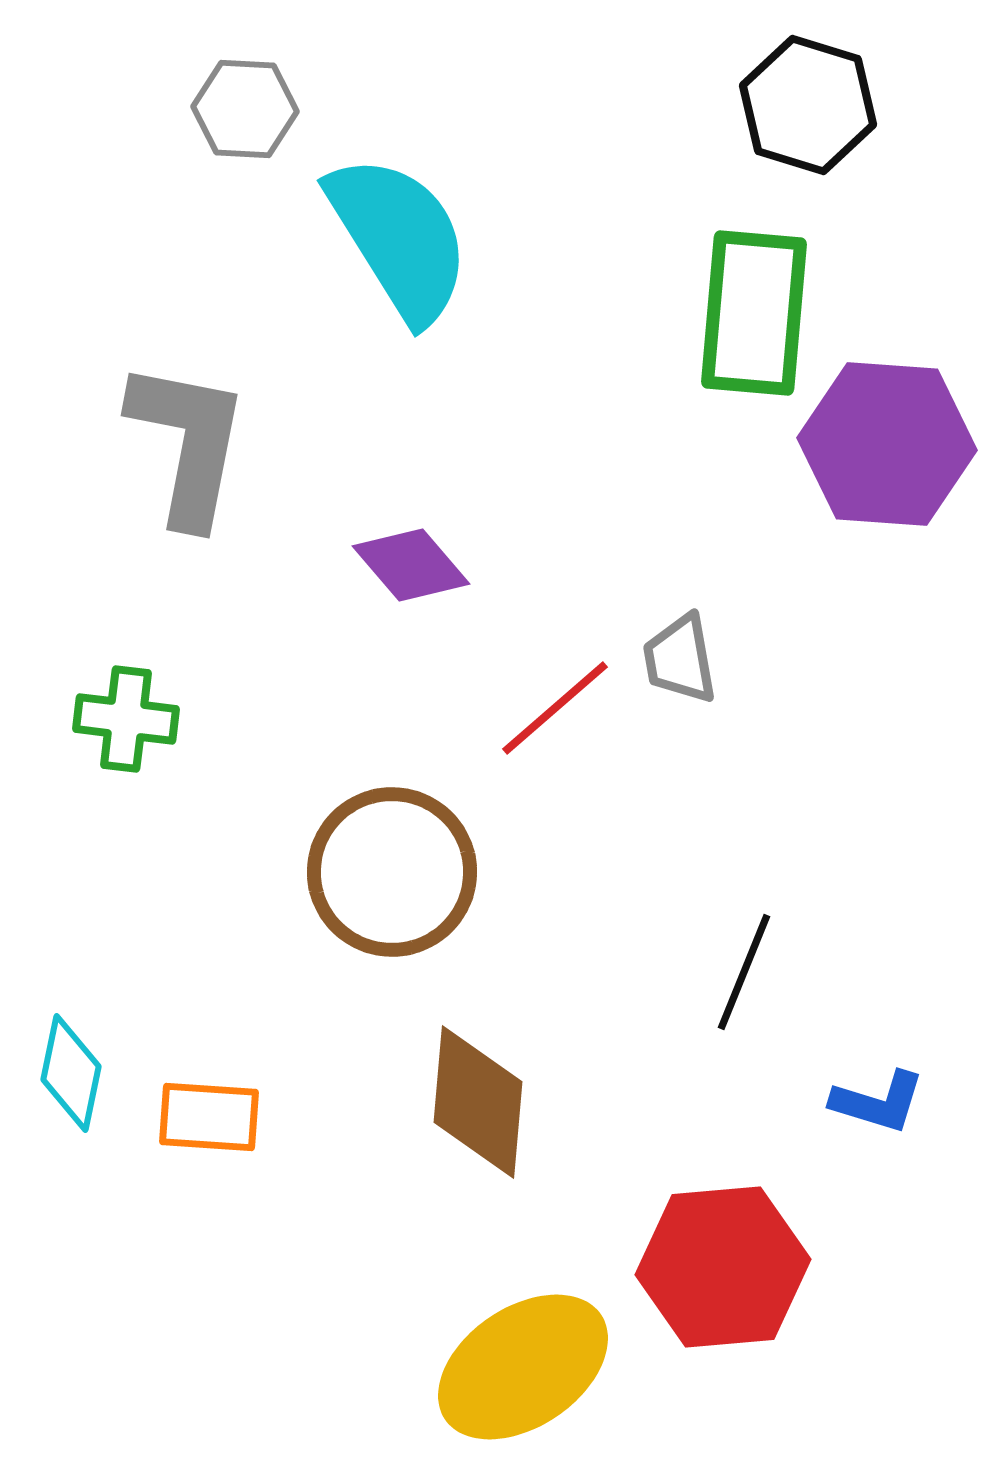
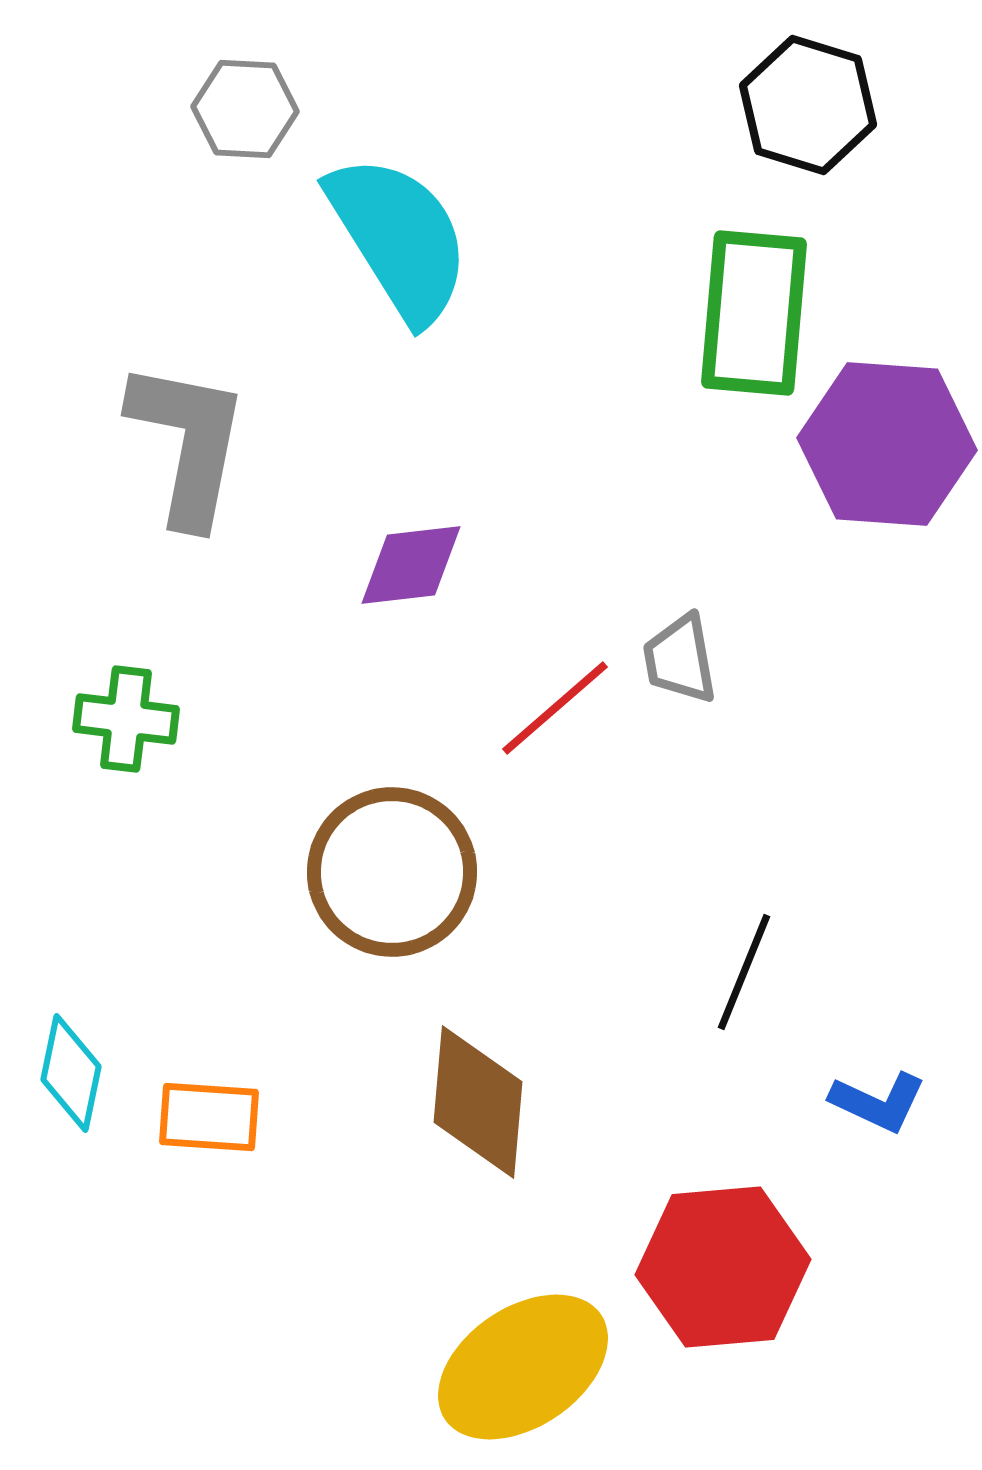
purple diamond: rotated 56 degrees counterclockwise
blue L-shape: rotated 8 degrees clockwise
